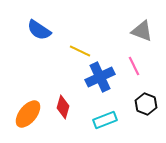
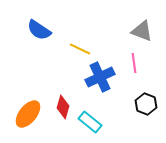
yellow line: moved 2 px up
pink line: moved 3 px up; rotated 18 degrees clockwise
cyan rectangle: moved 15 px left, 2 px down; rotated 60 degrees clockwise
